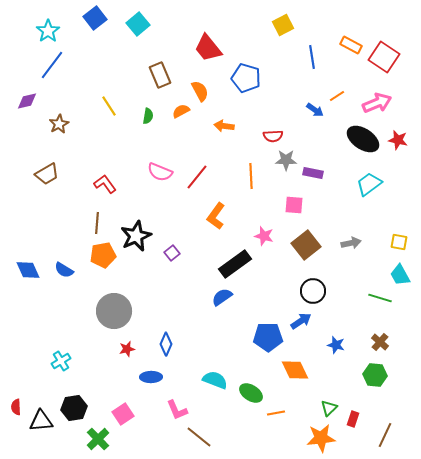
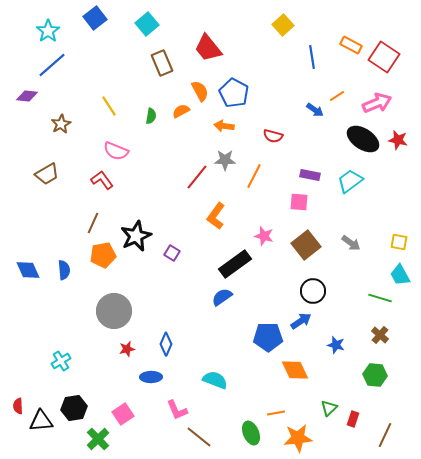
cyan square at (138, 24): moved 9 px right
yellow square at (283, 25): rotated 15 degrees counterclockwise
blue line at (52, 65): rotated 12 degrees clockwise
brown rectangle at (160, 75): moved 2 px right, 12 px up
blue pentagon at (246, 78): moved 12 px left, 15 px down; rotated 12 degrees clockwise
purple diamond at (27, 101): moved 5 px up; rotated 20 degrees clockwise
green semicircle at (148, 116): moved 3 px right
brown star at (59, 124): moved 2 px right
red semicircle at (273, 136): rotated 18 degrees clockwise
gray star at (286, 160): moved 61 px left
pink semicircle at (160, 172): moved 44 px left, 21 px up
purple rectangle at (313, 173): moved 3 px left, 2 px down
orange line at (251, 176): moved 3 px right; rotated 30 degrees clockwise
red L-shape at (105, 184): moved 3 px left, 4 px up
cyan trapezoid at (369, 184): moved 19 px left, 3 px up
pink square at (294, 205): moved 5 px right, 3 px up
brown line at (97, 223): moved 4 px left; rotated 20 degrees clockwise
gray arrow at (351, 243): rotated 48 degrees clockwise
purple square at (172, 253): rotated 21 degrees counterclockwise
blue semicircle at (64, 270): rotated 126 degrees counterclockwise
brown cross at (380, 342): moved 7 px up
green ellipse at (251, 393): moved 40 px down; rotated 35 degrees clockwise
red semicircle at (16, 407): moved 2 px right, 1 px up
orange star at (321, 438): moved 23 px left
